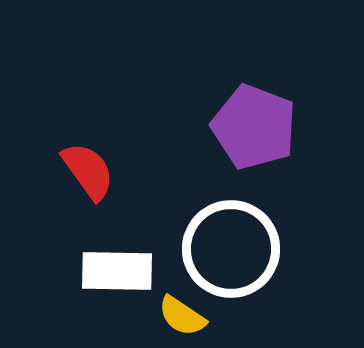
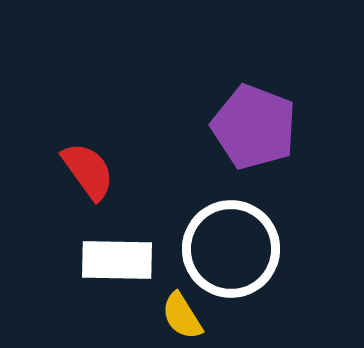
white rectangle: moved 11 px up
yellow semicircle: rotated 24 degrees clockwise
